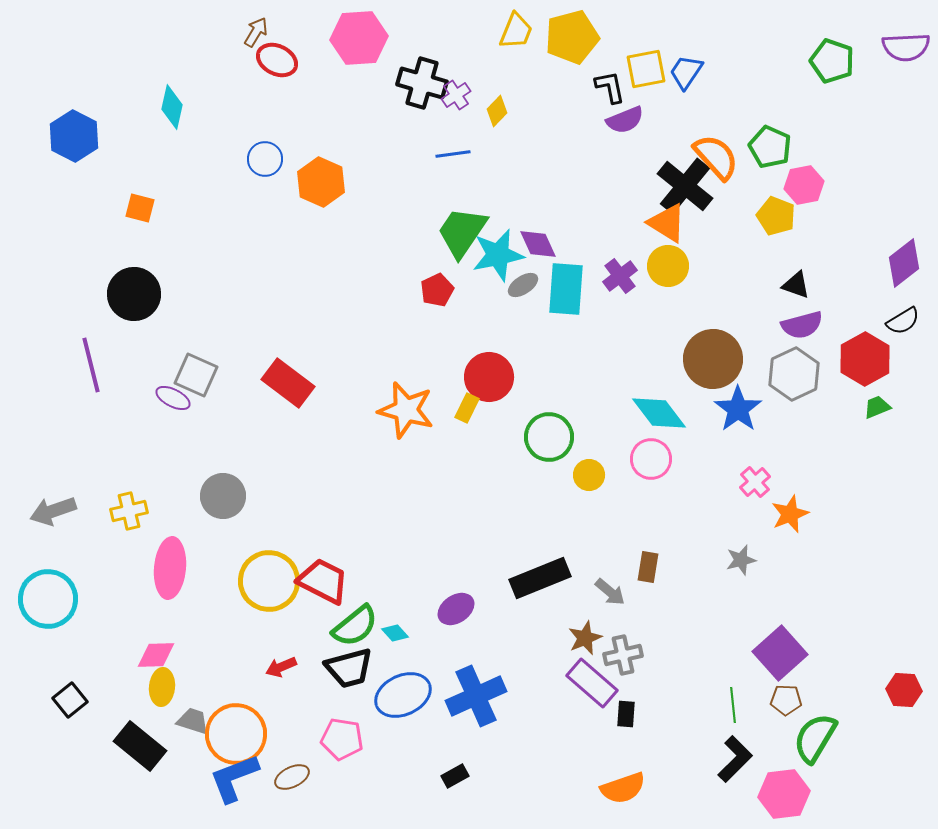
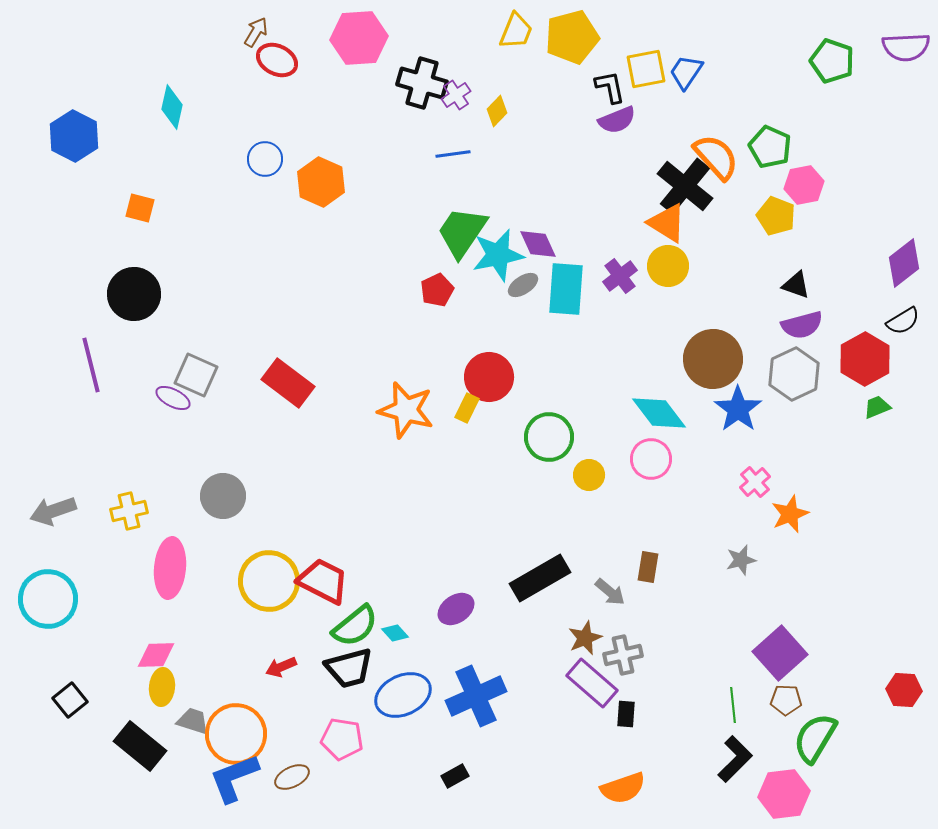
purple semicircle at (625, 120): moved 8 px left
black rectangle at (540, 578): rotated 8 degrees counterclockwise
